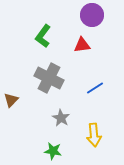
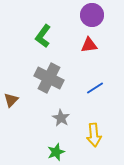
red triangle: moved 7 px right
green star: moved 3 px right, 1 px down; rotated 30 degrees counterclockwise
